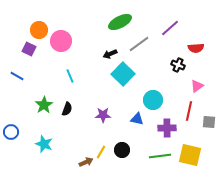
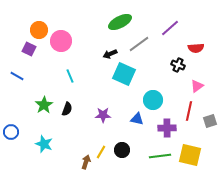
cyan square: moved 1 px right; rotated 20 degrees counterclockwise
gray square: moved 1 px right, 1 px up; rotated 24 degrees counterclockwise
brown arrow: rotated 48 degrees counterclockwise
